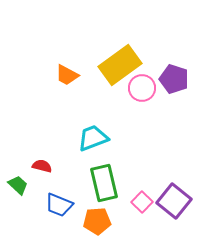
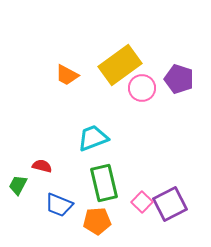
purple pentagon: moved 5 px right
green trapezoid: rotated 105 degrees counterclockwise
purple square: moved 4 px left, 3 px down; rotated 24 degrees clockwise
